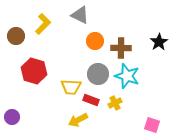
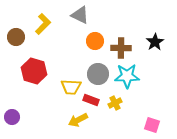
brown circle: moved 1 px down
black star: moved 4 px left
cyan star: rotated 20 degrees counterclockwise
